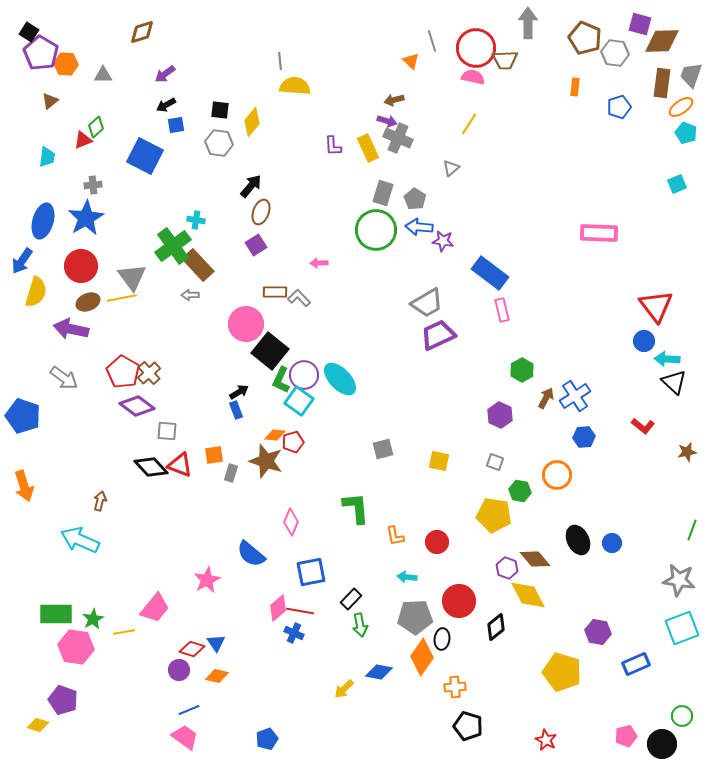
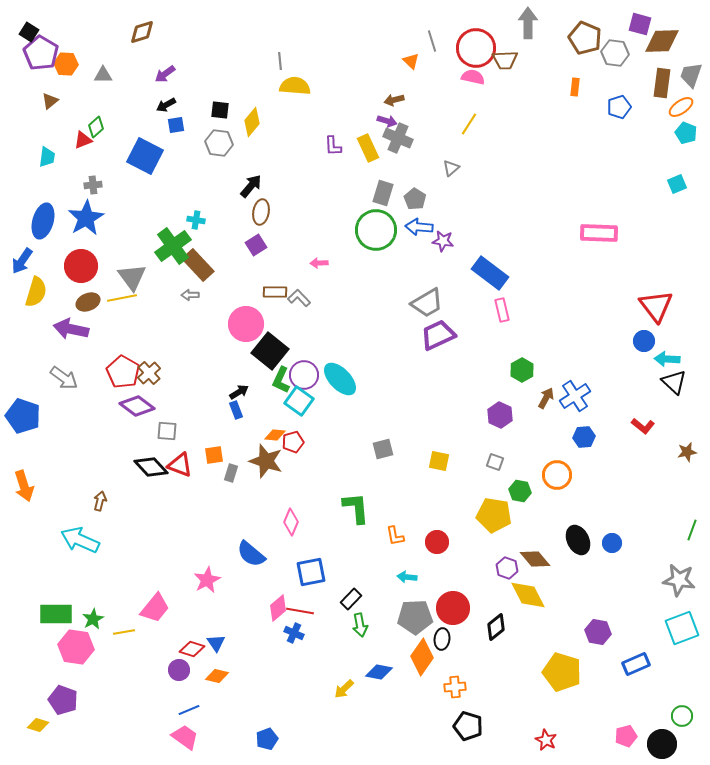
brown ellipse at (261, 212): rotated 10 degrees counterclockwise
red circle at (459, 601): moved 6 px left, 7 px down
